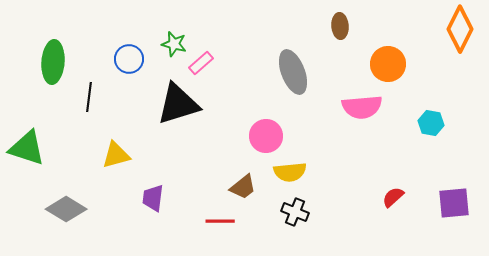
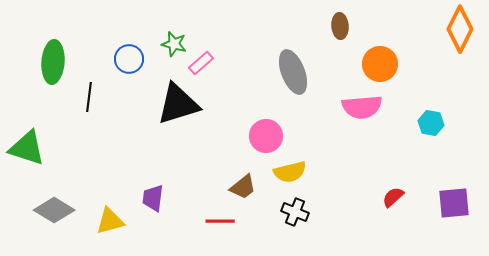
orange circle: moved 8 px left
yellow triangle: moved 6 px left, 66 px down
yellow semicircle: rotated 8 degrees counterclockwise
gray diamond: moved 12 px left, 1 px down
